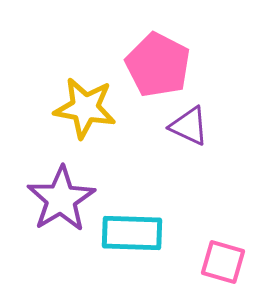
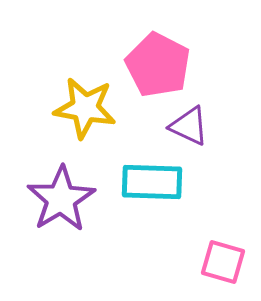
cyan rectangle: moved 20 px right, 51 px up
